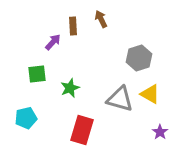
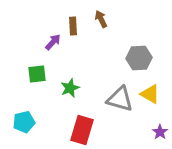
gray hexagon: rotated 15 degrees clockwise
cyan pentagon: moved 2 px left, 4 px down
